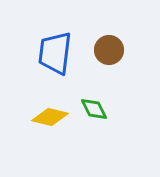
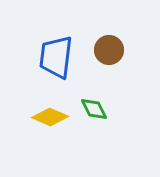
blue trapezoid: moved 1 px right, 4 px down
yellow diamond: rotated 9 degrees clockwise
